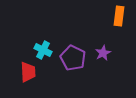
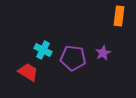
purple pentagon: rotated 20 degrees counterclockwise
red trapezoid: rotated 55 degrees counterclockwise
